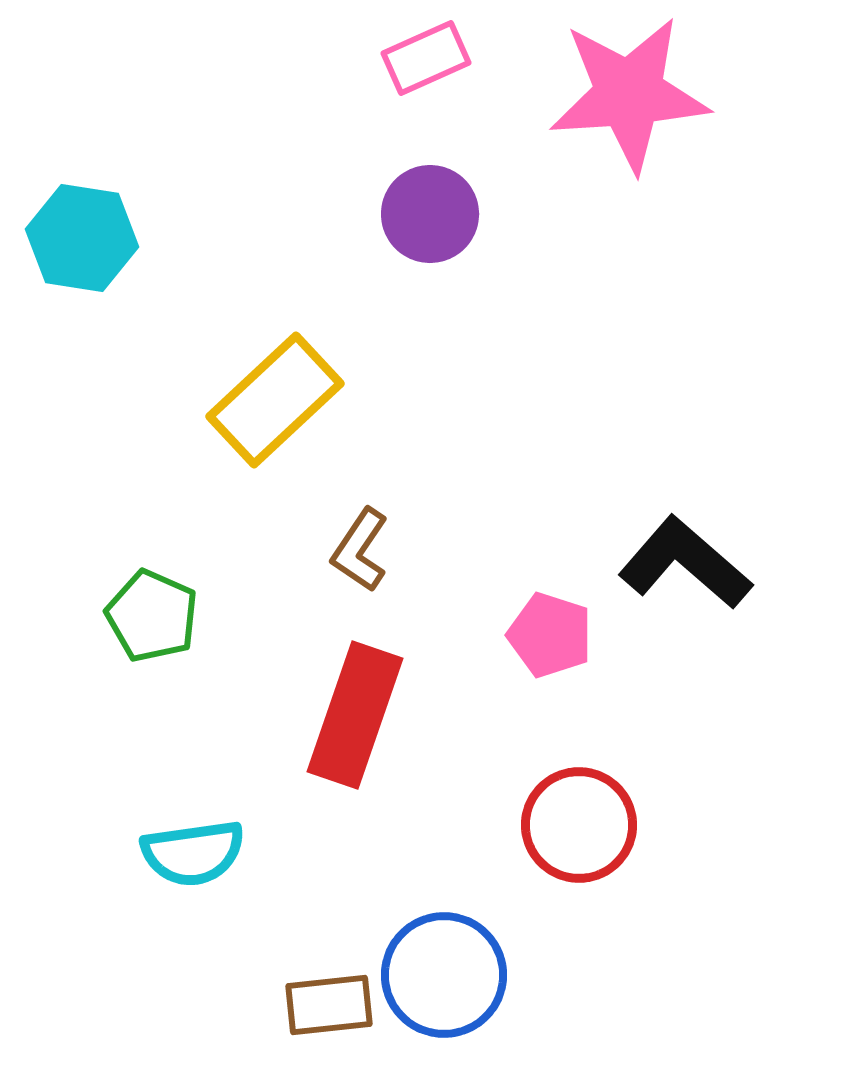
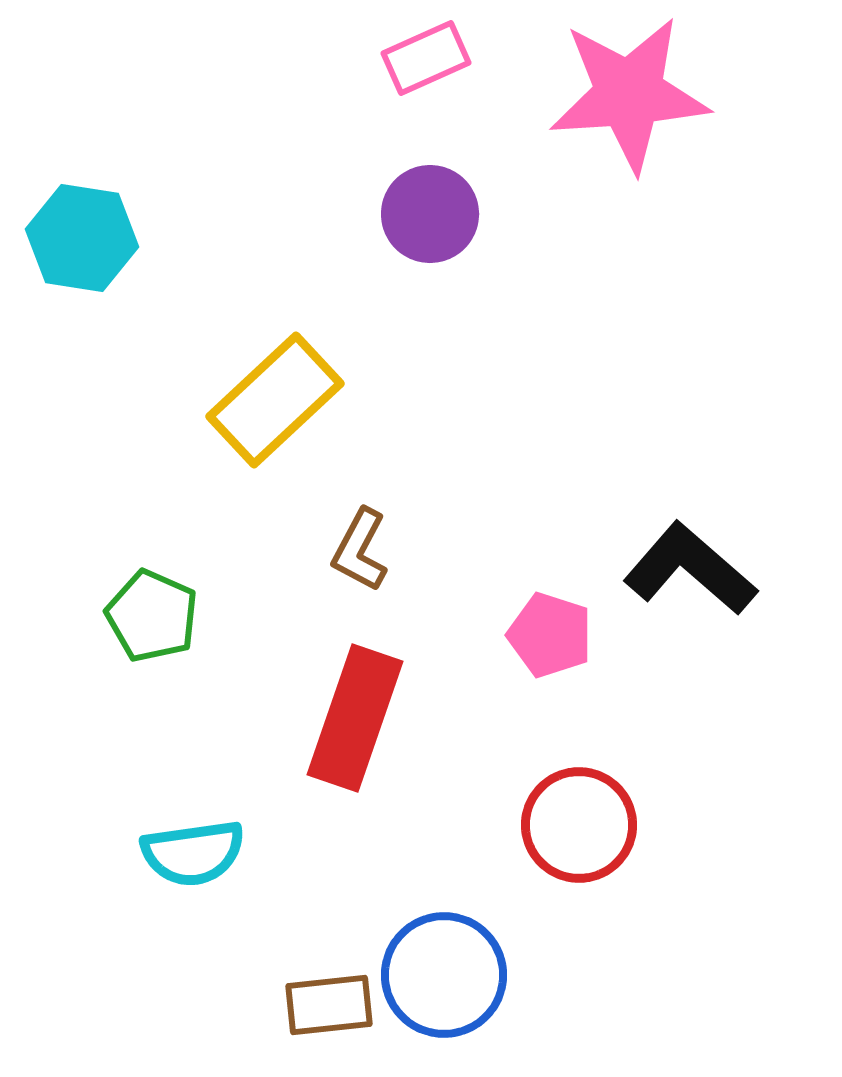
brown L-shape: rotated 6 degrees counterclockwise
black L-shape: moved 5 px right, 6 px down
red rectangle: moved 3 px down
